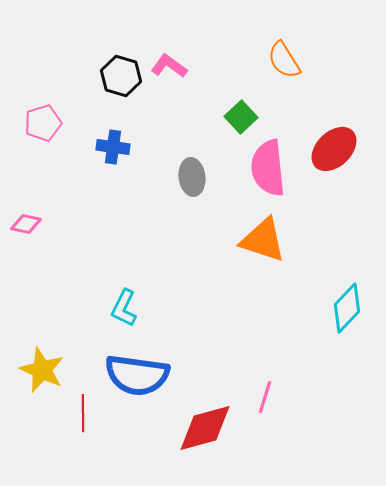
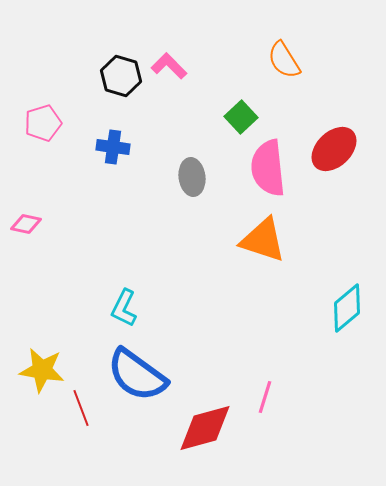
pink L-shape: rotated 9 degrees clockwise
cyan diamond: rotated 6 degrees clockwise
yellow star: rotated 15 degrees counterclockwise
blue semicircle: rotated 28 degrees clockwise
red line: moved 2 px left, 5 px up; rotated 21 degrees counterclockwise
